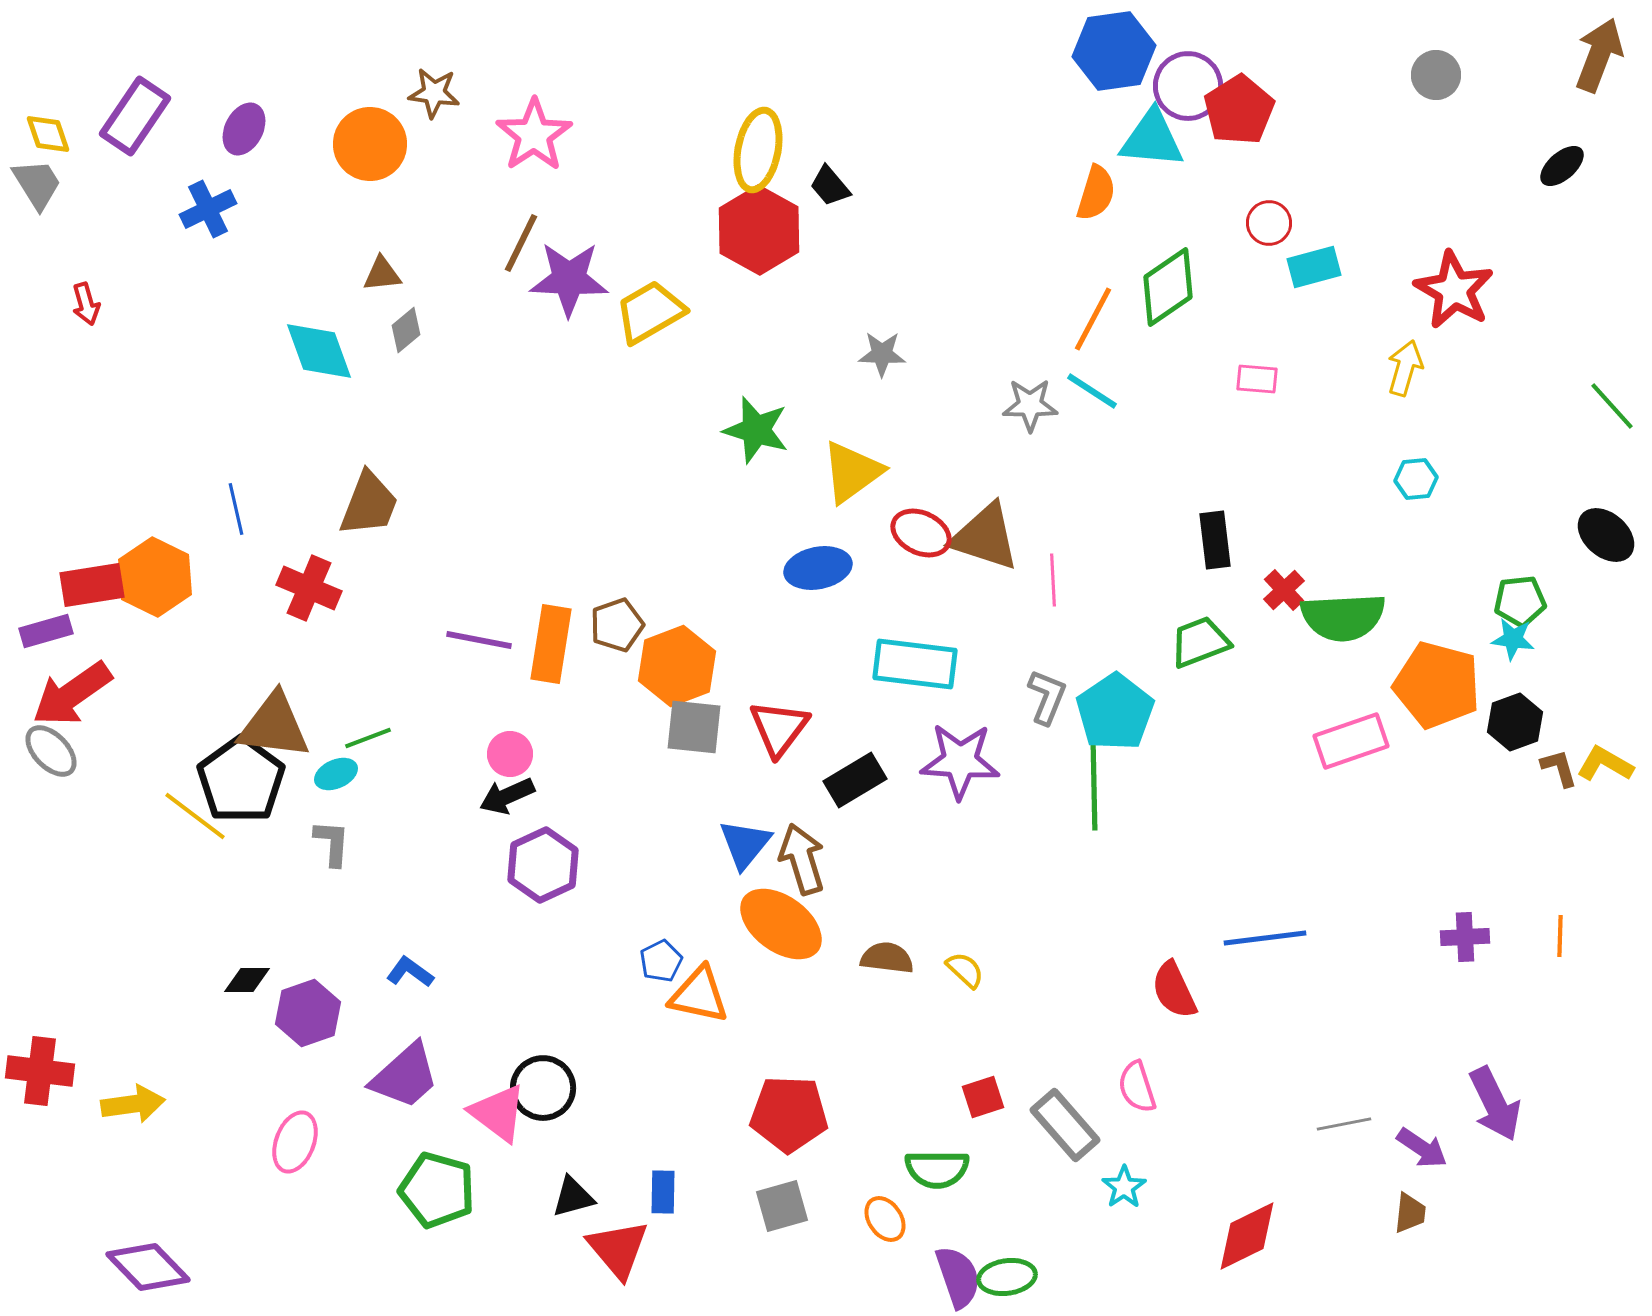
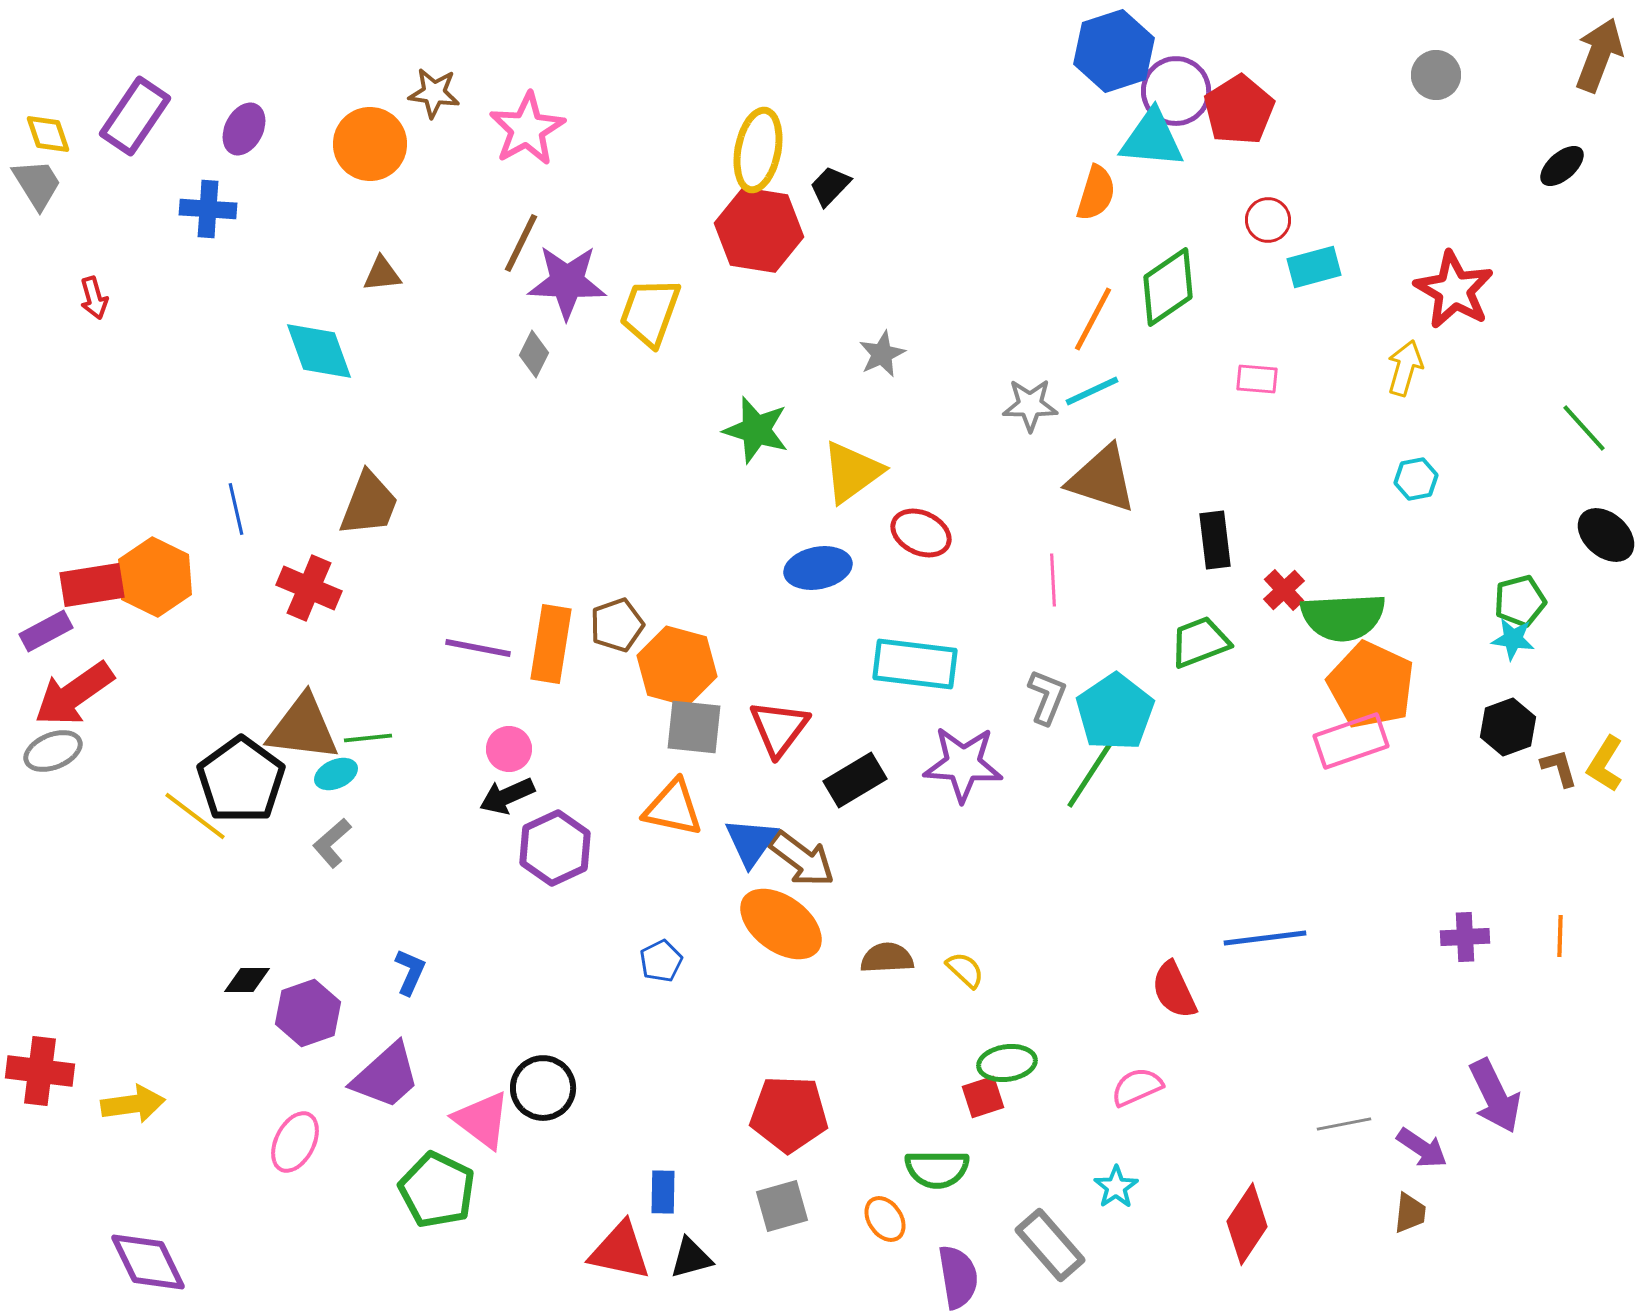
blue hexagon at (1114, 51): rotated 10 degrees counterclockwise
purple circle at (1188, 86): moved 12 px left, 5 px down
pink star at (534, 135): moved 7 px left, 6 px up; rotated 4 degrees clockwise
black trapezoid at (830, 186): rotated 84 degrees clockwise
blue cross at (208, 209): rotated 30 degrees clockwise
red circle at (1269, 223): moved 1 px left, 3 px up
red hexagon at (759, 230): rotated 20 degrees counterclockwise
purple star at (569, 279): moved 2 px left, 3 px down
red arrow at (86, 304): moved 8 px right, 6 px up
yellow trapezoid at (650, 312): rotated 40 degrees counterclockwise
gray diamond at (406, 330): moved 128 px right, 24 px down; rotated 24 degrees counterclockwise
gray star at (882, 354): rotated 27 degrees counterclockwise
cyan line at (1092, 391): rotated 58 degrees counterclockwise
green line at (1612, 406): moved 28 px left, 22 px down
cyan hexagon at (1416, 479): rotated 6 degrees counterclockwise
brown triangle at (985, 537): moved 117 px right, 58 px up
green pentagon at (1520, 601): rotated 9 degrees counterclockwise
purple rectangle at (46, 631): rotated 12 degrees counterclockwise
purple line at (479, 640): moved 1 px left, 8 px down
orange hexagon at (677, 666): rotated 24 degrees counterclockwise
orange pentagon at (1437, 685): moved 66 px left; rotated 10 degrees clockwise
red arrow at (72, 694): moved 2 px right
black hexagon at (1515, 722): moved 7 px left, 5 px down
brown triangle at (274, 726): moved 29 px right, 2 px down
green line at (368, 738): rotated 15 degrees clockwise
gray ellipse at (51, 751): moved 2 px right; rotated 68 degrees counterclockwise
pink circle at (510, 754): moved 1 px left, 5 px up
purple star at (960, 761): moved 3 px right, 3 px down
yellow L-shape at (1605, 764): rotated 88 degrees counterclockwise
green line at (1094, 787): moved 1 px left, 17 px up; rotated 34 degrees clockwise
gray L-shape at (332, 843): rotated 135 degrees counterclockwise
blue triangle at (745, 844): moved 6 px right, 2 px up; rotated 4 degrees counterclockwise
brown arrow at (802, 859): rotated 144 degrees clockwise
purple hexagon at (543, 865): moved 12 px right, 17 px up
brown semicircle at (887, 958): rotated 10 degrees counterclockwise
blue L-shape at (410, 972): rotated 78 degrees clockwise
orange triangle at (699, 995): moved 26 px left, 187 px up
purple trapezoid at (405, 1076): moved 19 px left
pink semicircle at (1137, 1087): rotated 84 degrees clockwise
purple arrow at (1495, 1104): moved 8 px up
pink triangle at (498, 1113): moved 16 px left, 7 px down
gray rectangle at (1065, 1125): moved 15 px left, 120 px down
pink ellipse at (295, 1142): rotated 6 degrees clockwise
cyan star at (1124, 1187): moved 8 px left
green pentagon at (437, 1190): rotated 10 degrees clockwise
black triangle at (573, 1197): moved 118 px right, 61 px down
red diamond at (1247, 1236): moved 12 px up; rotated 30 degrees counterclockwise
red triangle at (618, 1249): moved 2 px right, 2 px down; rotated 38 degrees counterclockwise
purple diamond at (148, 1267): moved 5 px up; rotated 18 degrees clockwise
purple semicircle at (958, 1277): rotated 10 degrees clockwise
green ellipse at (1007, 1277): moved 214 px up
